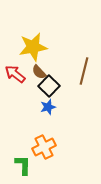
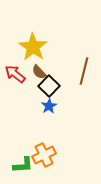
yellow star: rotated 28 degrees counterclockwise
blue star: moved 1 px right, 1 px up; rotated 14 degrees counterclockwise
orange cross: moved 8 px down
green L-shape: rotated 85 degrees clockwise
